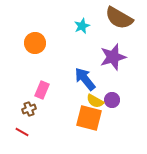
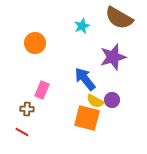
brown cross: moved 2 px left; rotated 24 degrees clockwise
orange square: moved 2 px left
